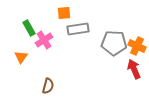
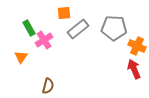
gray rectangle: rotated 30 degrees counterclockwise
gray pentagon: moved 15 px up
